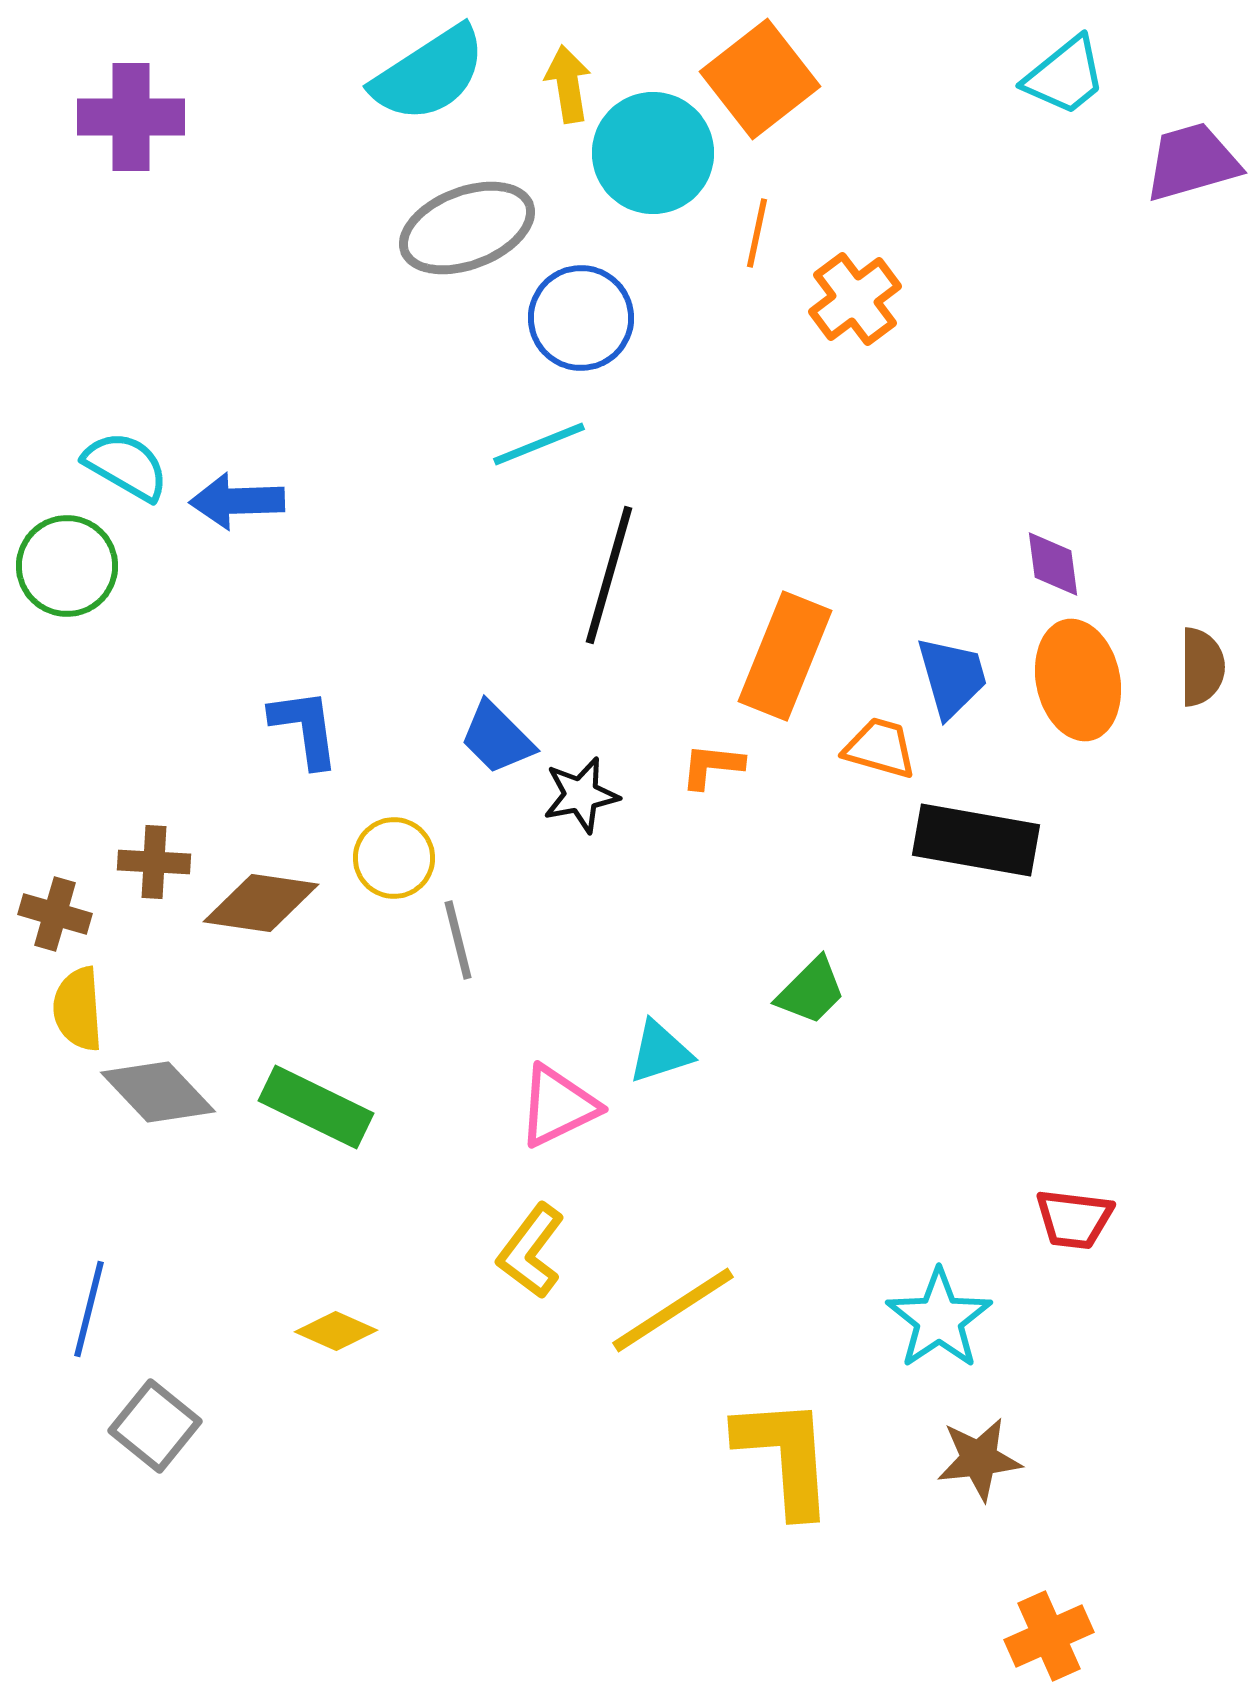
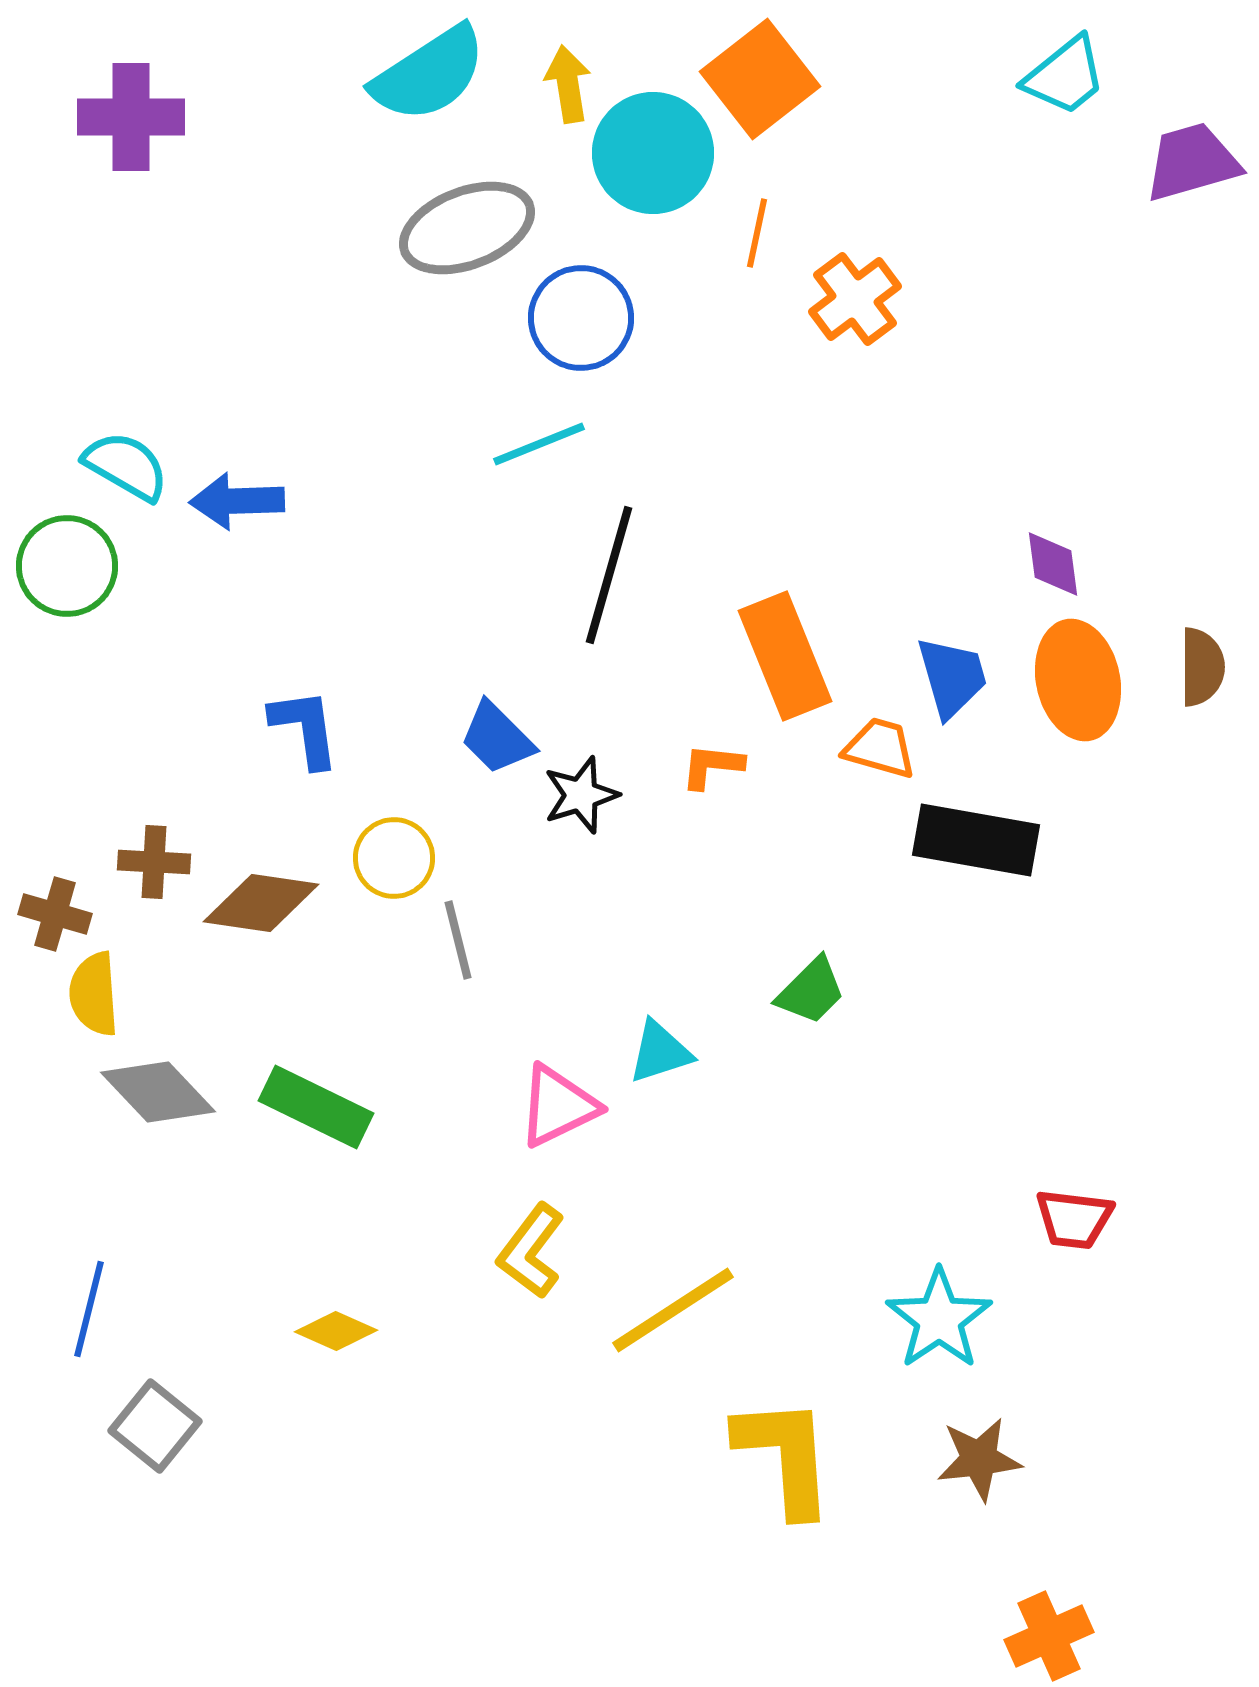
orange rectangle at (785, 656): rotated 44 degrees counterclockwise
black star at (581, 795): rotated 6 degrees counterclockwise
yellow semicircle at (78, 1009): moved 16 px right, 15 px up
